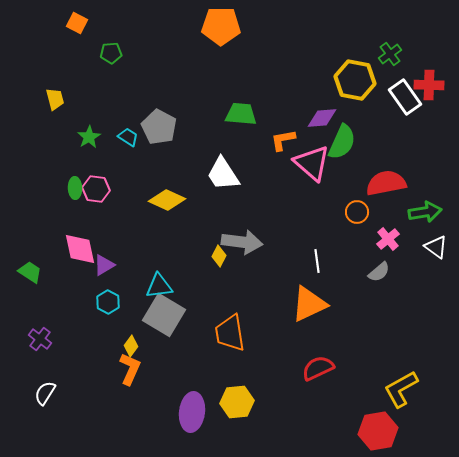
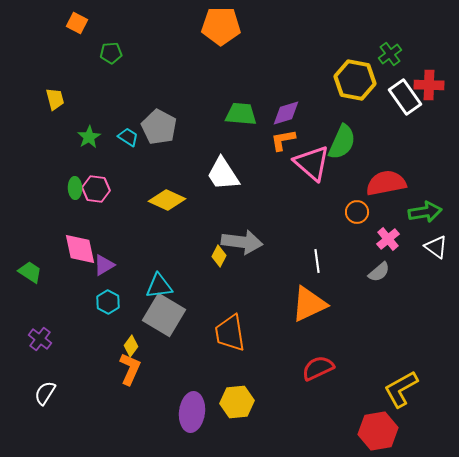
purple diamond at (322, 118): moved 36 px left, 5 px up; rotated 12 degrees counterclockwise
